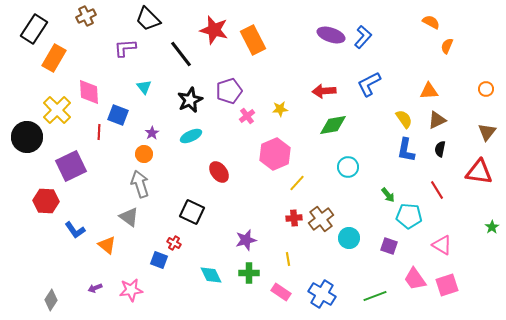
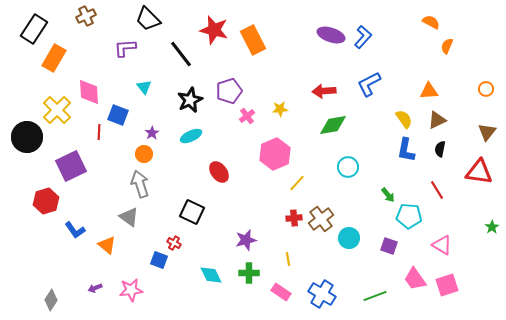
red hexagon at (46, 201): rotated 20 degrees counterclockwise
